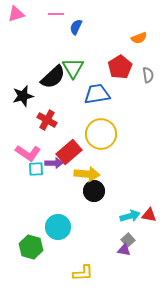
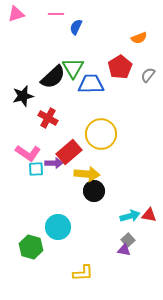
gray semicircle: rotated 133 degrees counterclockwise
blue trapezoid: moved 6 px left, 10 px up; rotated 8 degrees clockwise
red cross: moved 1 px right, 2 px up
